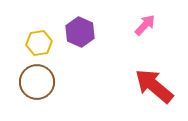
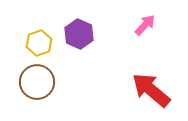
purple hexagon: moved 1 px left, 2 px down
yellow hexagon: rotated 10 degrees counterclockwise
red arrow: moved 3 px left, 4 px down
